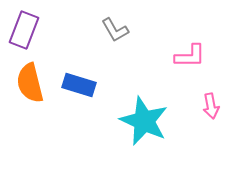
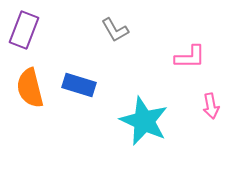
pink L-shape: moved 1 px down
orange semicircle: moved 5 px down
